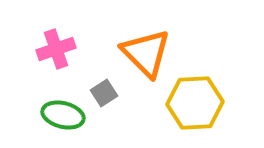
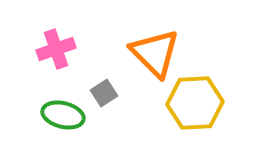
orange triangle: moved 9 px right
